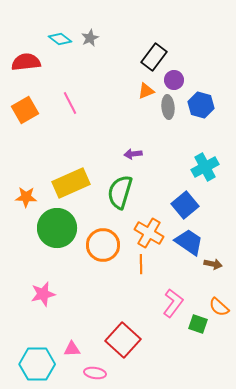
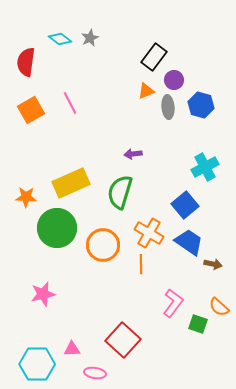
red semicircle: rotated 76 degrees counterclockwise
orange square: moved 6 px right
